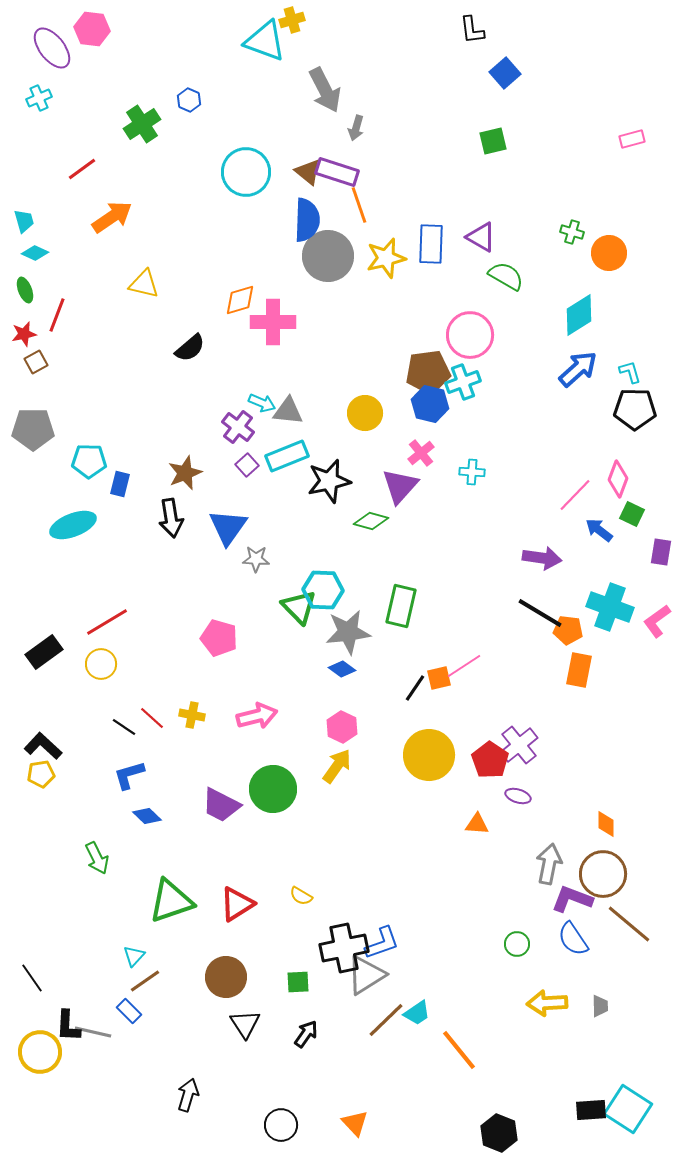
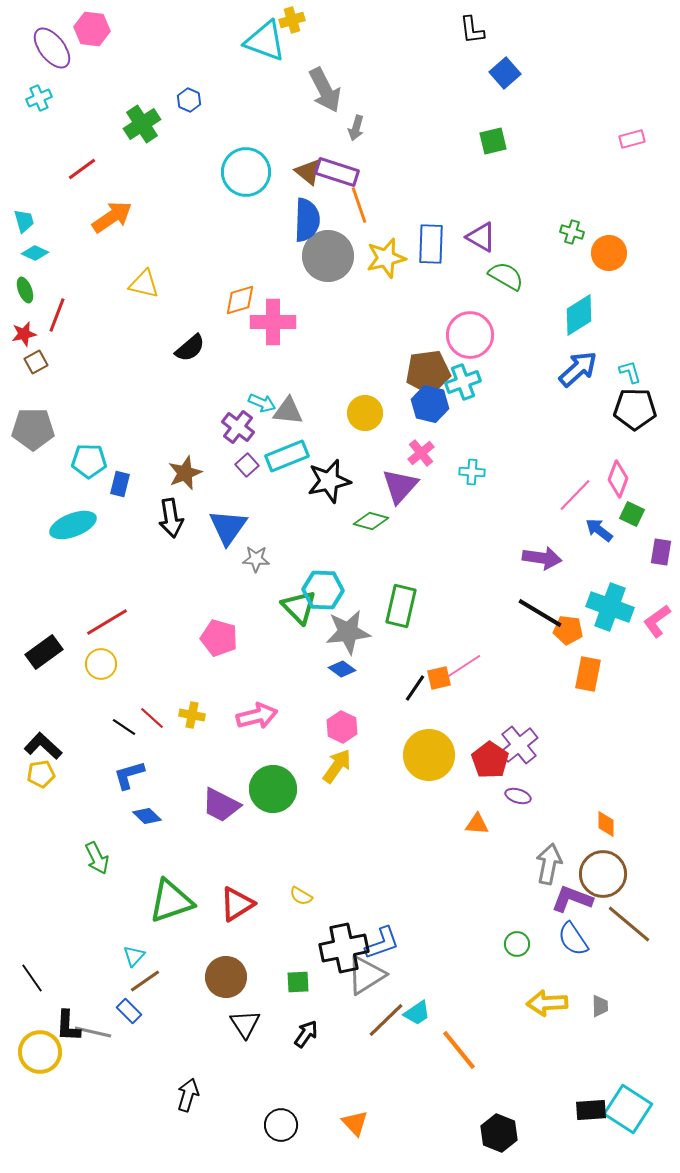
orange rectangle at (579, 670): moved 9 px right, 4 px down
